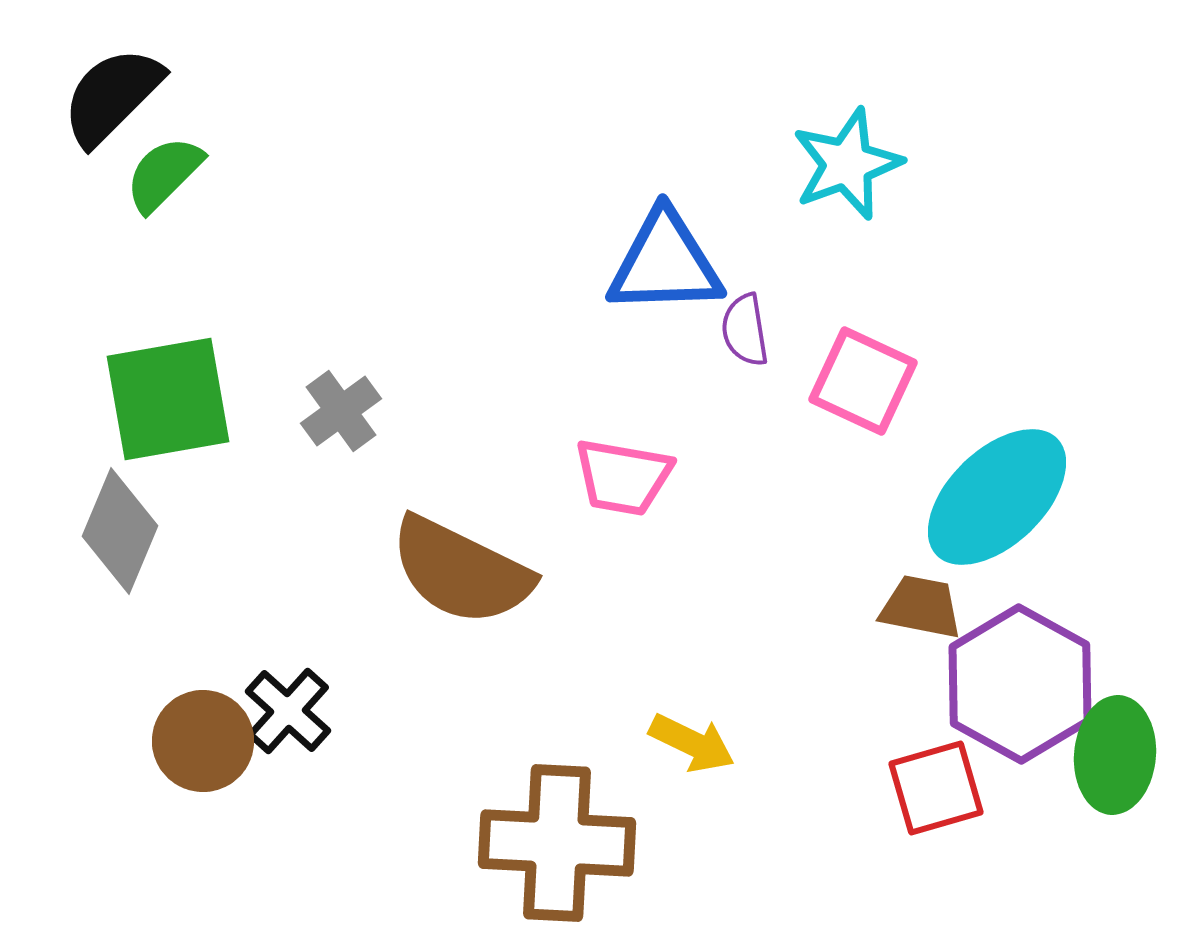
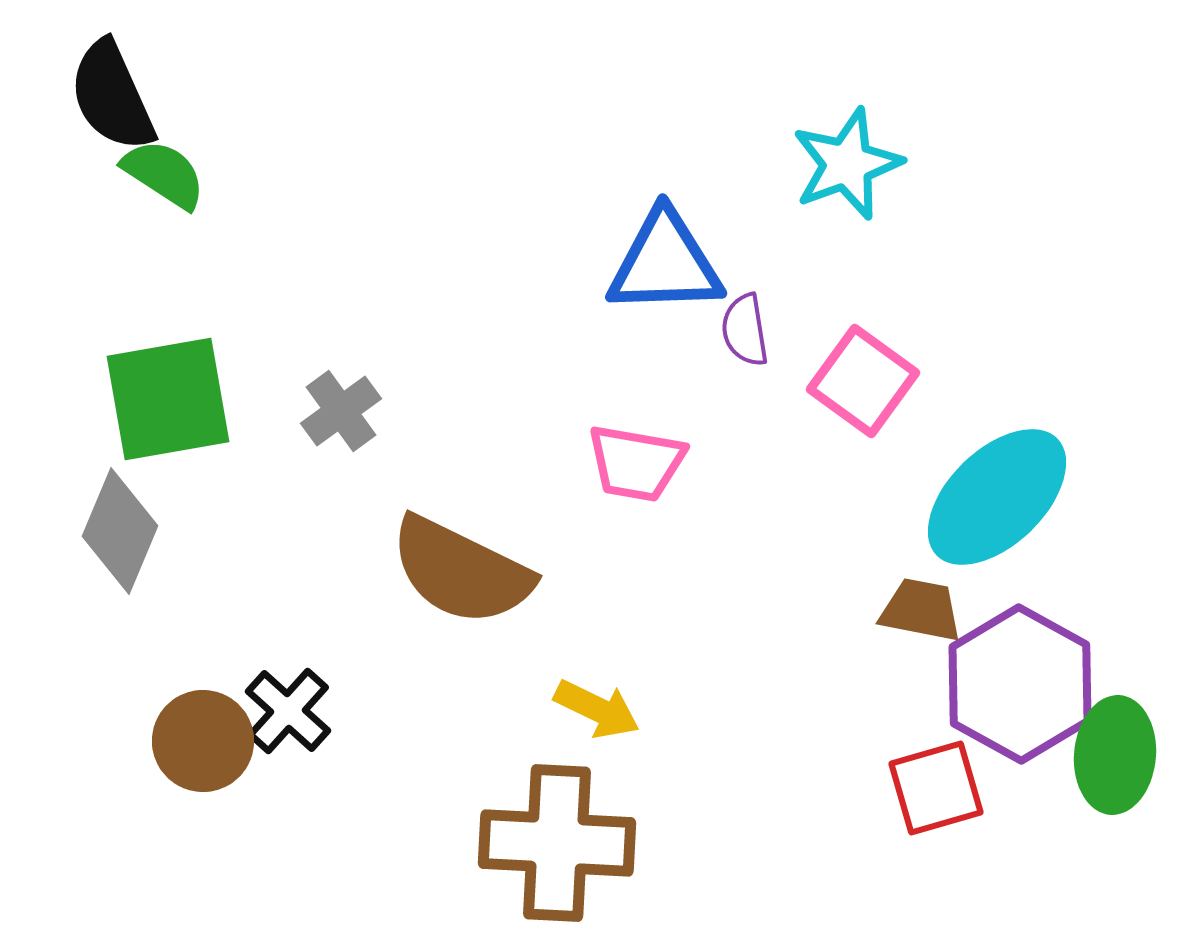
black semicircle: rotated 69 degrees counterclockwise
green semicircle: rotated 78 degrees clockwise
pink square: rotated 11 degrees clockwise
pink trapezoid: moved 13 px right, 14 px up
brown trapezoid: moved 3 px down
yellow arrow: moved 95 px left, 34 px up
